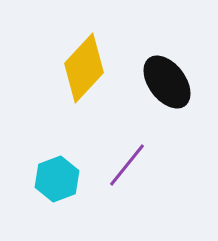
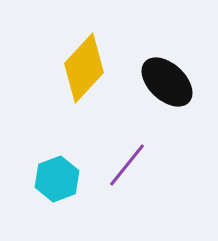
black ellipse: rotated 10 degrees counterclockwise
